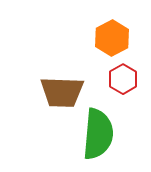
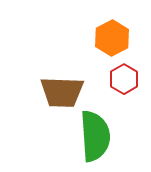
red hexagon: moved 1 px right
green semicircle: moved 3 px left, 2 px down; rotated 9 degrees counterclockwise
